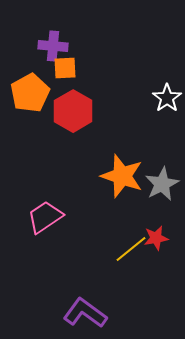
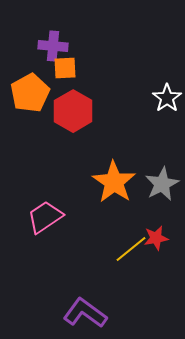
orange star: moved 8 px left, 6 px down; rotated 15 degrees clockwise
